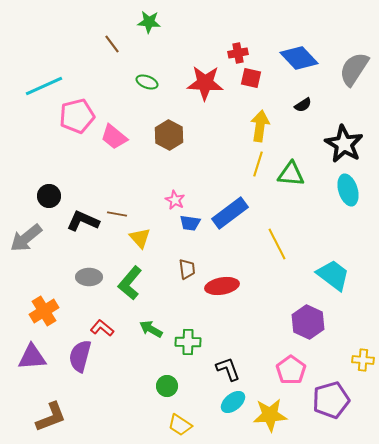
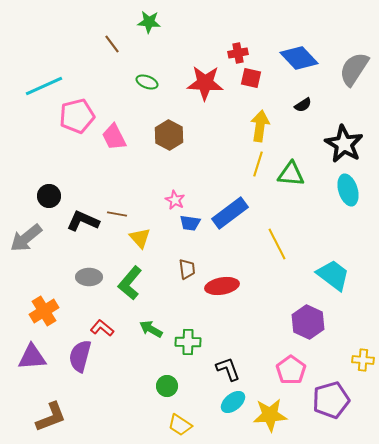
pink trapezoid at (114, 137): rotated 24 degrees clockwise
